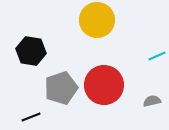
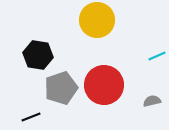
black hexagon: moved 7 px right, 4 px down
